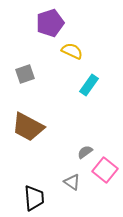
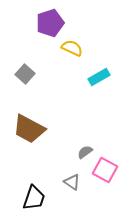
yellow semicircle: moved 3 px up
gray square: rotated 30 degrees counterclockwise
cyan rectangle: moved 10 px right, 8 px up; rotated 25 degrees clockwise
brown trapezoid: moved 1 px right, 2 px down
pink square: rotated 10 degrees counterclockwise
black trapezoid: rotated 24 degrees clockwise
